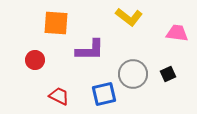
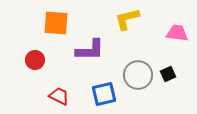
yellow L-shape: moved 2 px left, 2 px down; rotated 128 degrees clockwise
gray circle: moved 5 px right, 1 px down
